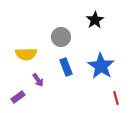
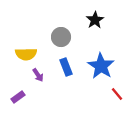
purple arrow: moved 5 px up
red line: moved 1 px right, 4 px up; rotated 24 degrees counterclockwise
